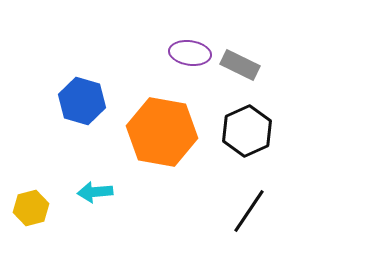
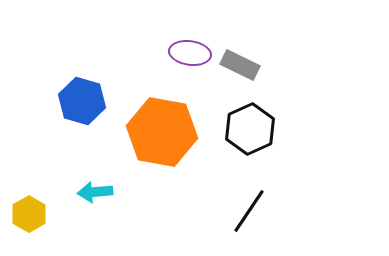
black hexagon: moved 3 px right, 2 px up
yellow hexagon: moved 2 px left, 6 px down; rotated 16 degrees counterclockwise
